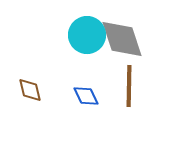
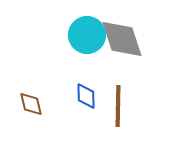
brown line: moved 11 px left, 20 px down
brown diamond: moved 1 px right, 14 px down
blue diamond: rotated 24 degrees clockwise
